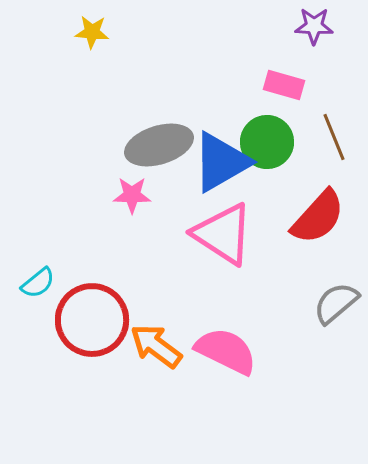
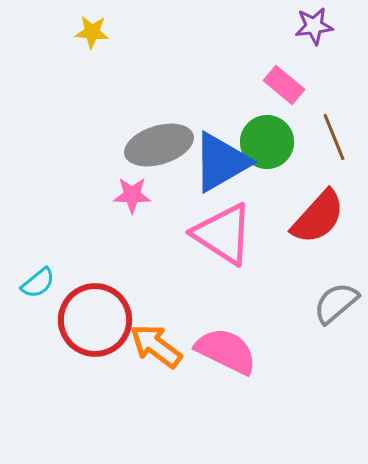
purple star: rotated 9 degrees counterclockwise
pink rectangle: rotated 24 degrees clockwise
red circle: moved 3 px right
